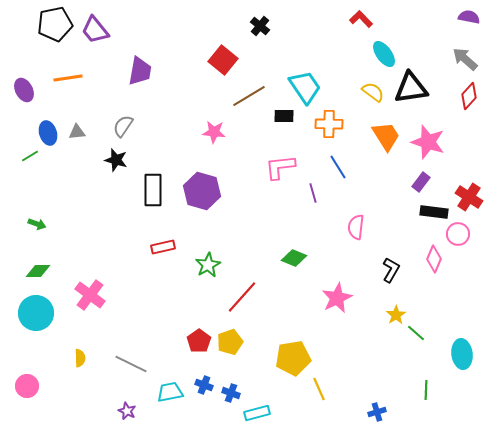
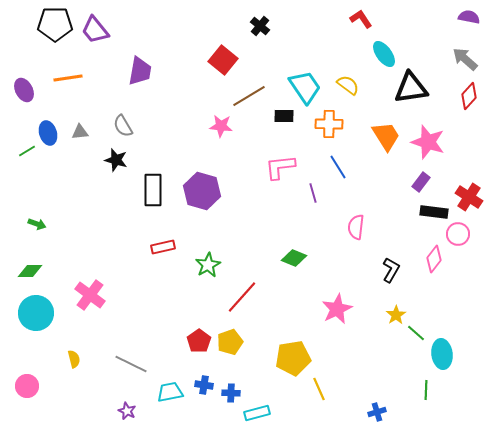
red L-shape at (361, 19): rotated 10 degrees clockwise
black pentagon at (55, 24): rotated 12 degrees clockwise
yellow semicircle at (373, 92): moved 25 px left, 7 px up
gray semicircle at (123, 126): rotated 65 degrees counterclockwise
gray triangle at (77, 132): moved 3 px right
pink star at (214, 132): moved 7 px right, 6 px up
green line at (30, 156): moved 3 px left, 5 px up
pink diamond at (434, 259): rotated 16 degrees clockwise
green diamond at (38, 271): moved 8 px left
pink star at (337, 298): moved 11 px down
cyan ellipse at (462, 354): moved 20 px left
yellow semicircle at (80, 358): moved 6 px left, 1 px down; rotated 12 degrees counterclockwise
blue cross at (204, 385): rotated 12 degrees counterclockwise
blue cross at (231, 393): rotated 18 degrees counterclockwise
